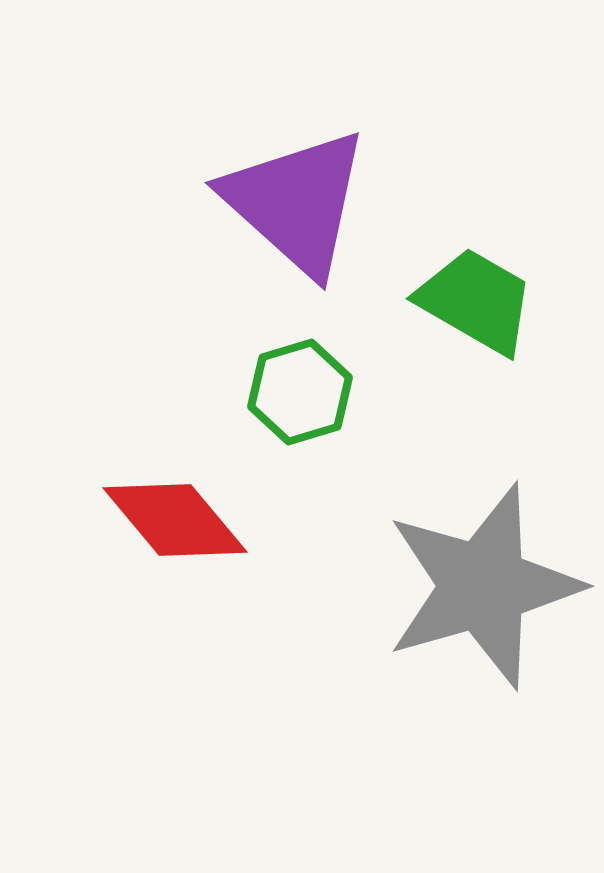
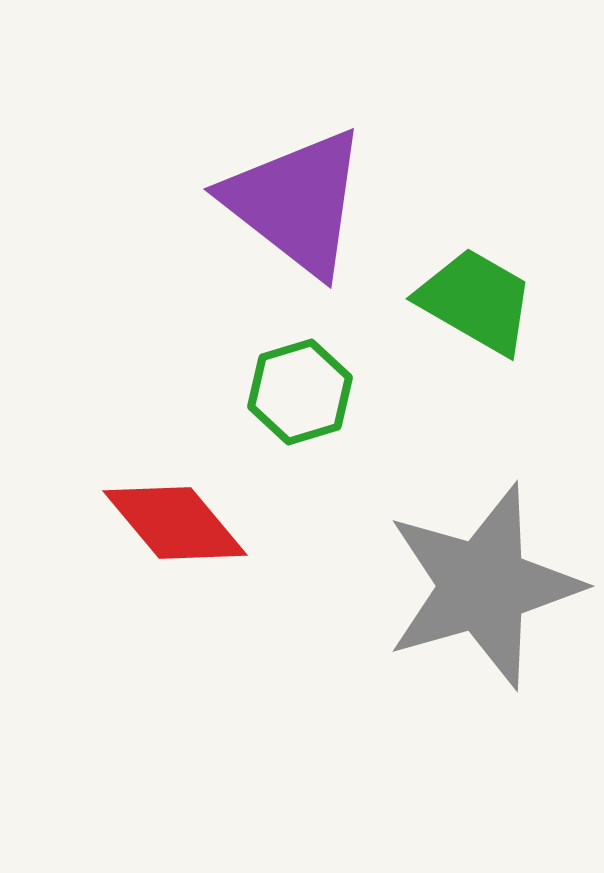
purple triangle: rotated 4 degrees counterclockwise
red diamond: moved 3 px down
